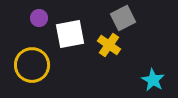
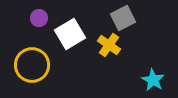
white square: rotated 20 degrees counterclockwise
